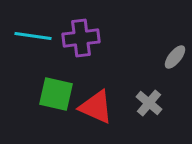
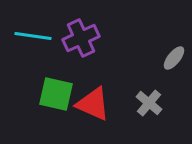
purple cross: rotated 18 degrees counterclockwise
gray ellipse: moved 1 px left, 1 px down
red triangle: moved 3 px left, 3 px up
